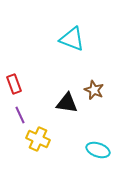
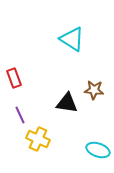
cyan triangle: rotated 12 degrees clockwise
red rectangle: moved 6 px up
brown star: rotated 18 degrees counterclockwise
